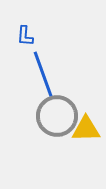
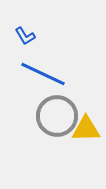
blue L-shape: rotated 35 degrees counterclockwise
blue line: rotated 45 degrees counterclockwise
